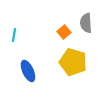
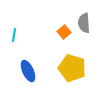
gray semicircle: moved 2 px left
yellow pentagon: moved 1 px left, 6 px down
